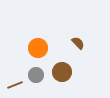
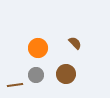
brown semicircle: moved 3 px left
brown circle: moved 4 px right, 2 px down
brown line: rotated 14 degrees clockwise
